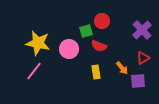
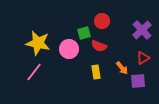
green square: moved 2 px left, 2 px down
pink line: moved 1 px down
